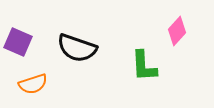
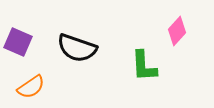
orange semicircle: moved 2 px left, 3 px down; rotated 16 degrees counterclockwise
